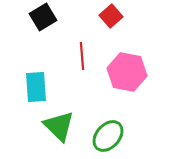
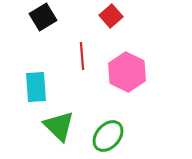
pink hexagon: rotated 15 degrees clockwise
